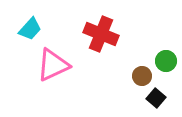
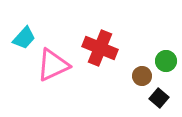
cyan trapezoid: moved 6 px left, 9 px down
red cross: moved 1 px left, 14 px down
black square: moved 3 px right
